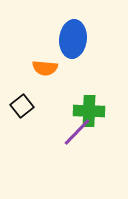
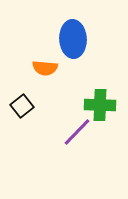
blue ellipse: rotated 9 degrees counterclockwise
green cross: moved 11 px right, 6 px up
